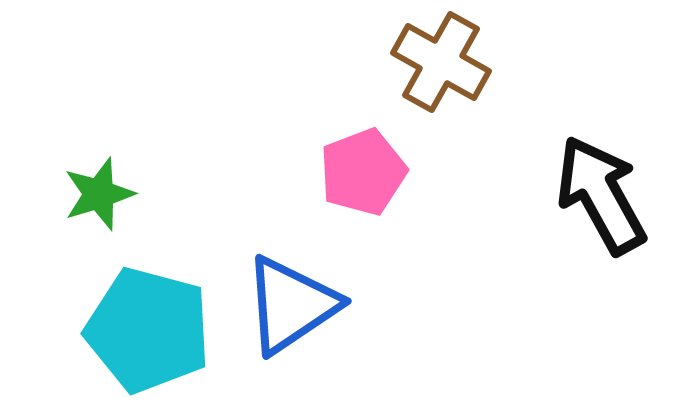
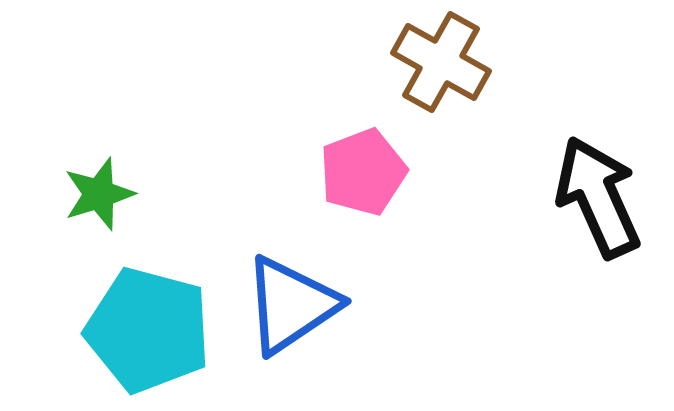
black arrow: moved 3 px left, 2 px down; rotated 5 degrees clockwise
